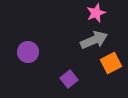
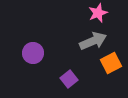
pink star: moved 2 px right
gray arrow: moved 1 px left, 1 px down
purple circle: moved 5 px right, 1 px down
